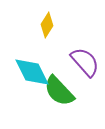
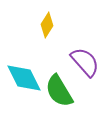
cyan diamond: moved 8 px left, 6 px down
green semicircle: rotated 12 degrees clockwise
